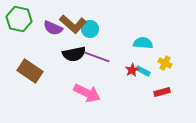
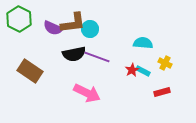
green hexagon: rotated 15 degrees clockwise
brown L-shape: moved 1 px up; rotated 48 degrees counterclockwise
